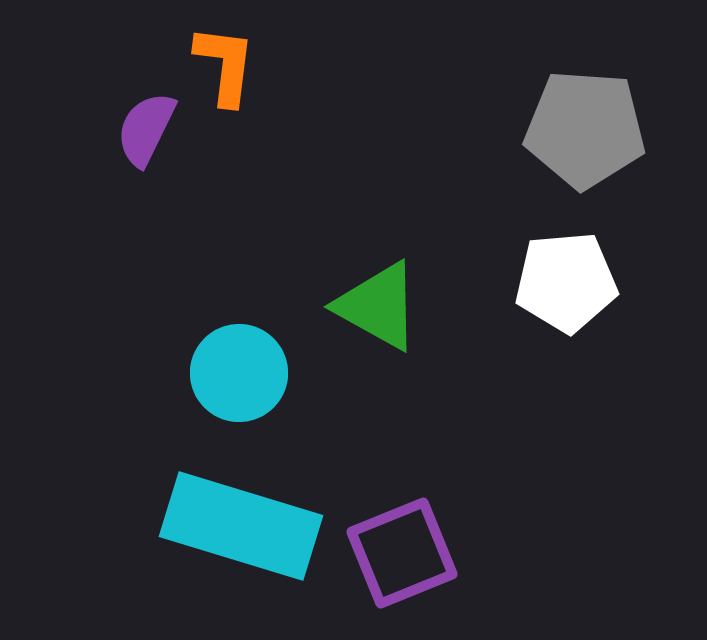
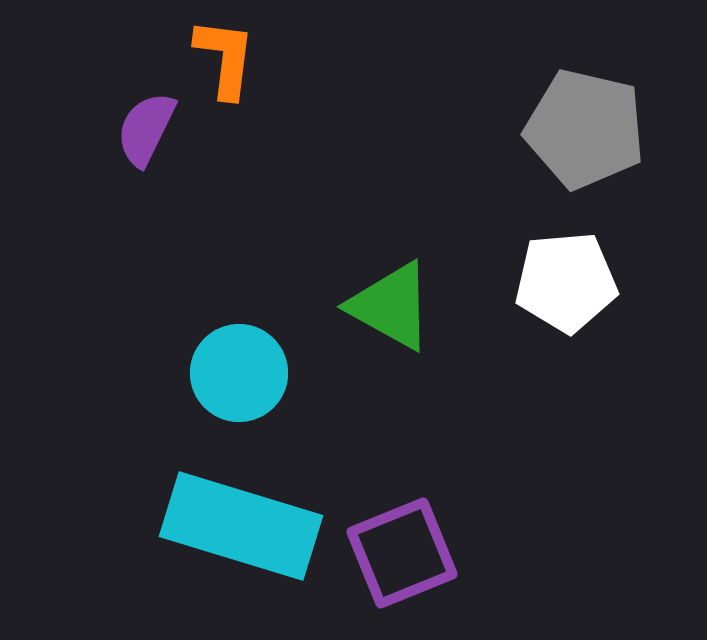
orange L-shape: moved 7 px up
gray pentagon: rotated 9 degrees clockwise
green triangle: moved 13 px right
